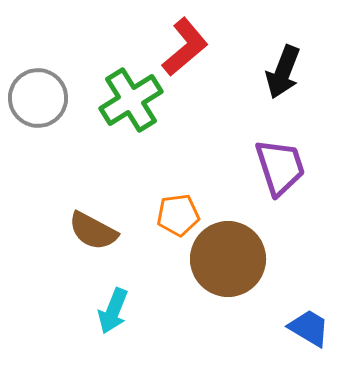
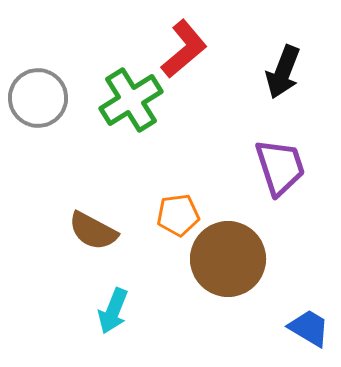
red L-shape: moved 1 px left, 2 px down
